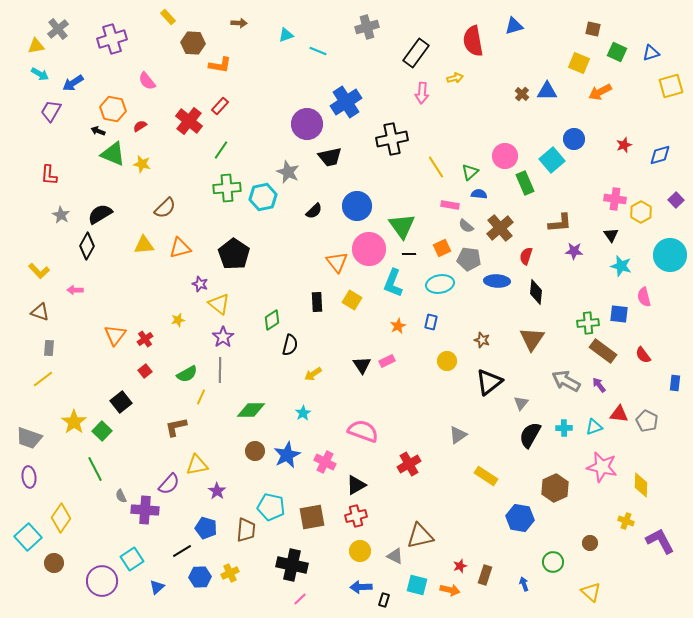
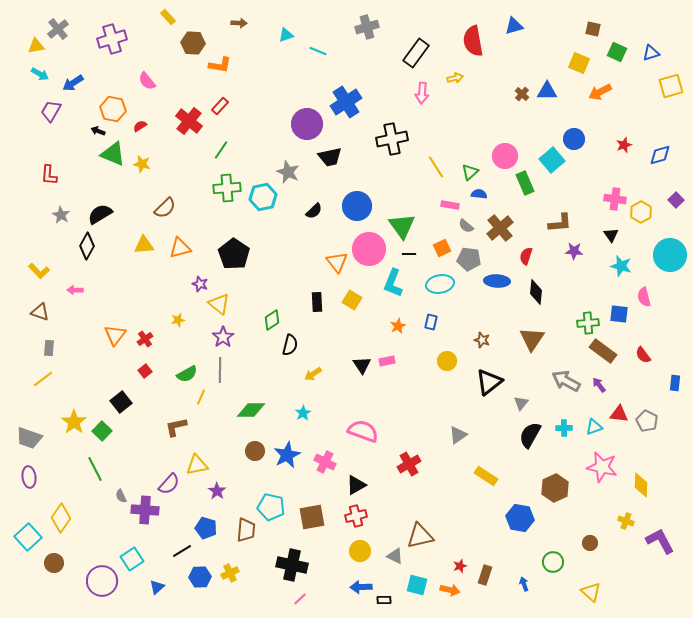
pink rectangle at (387, 361): rotated 14 degrees clockwise
black rectangle at (384, 600): rotated 72 degrees clockwise
